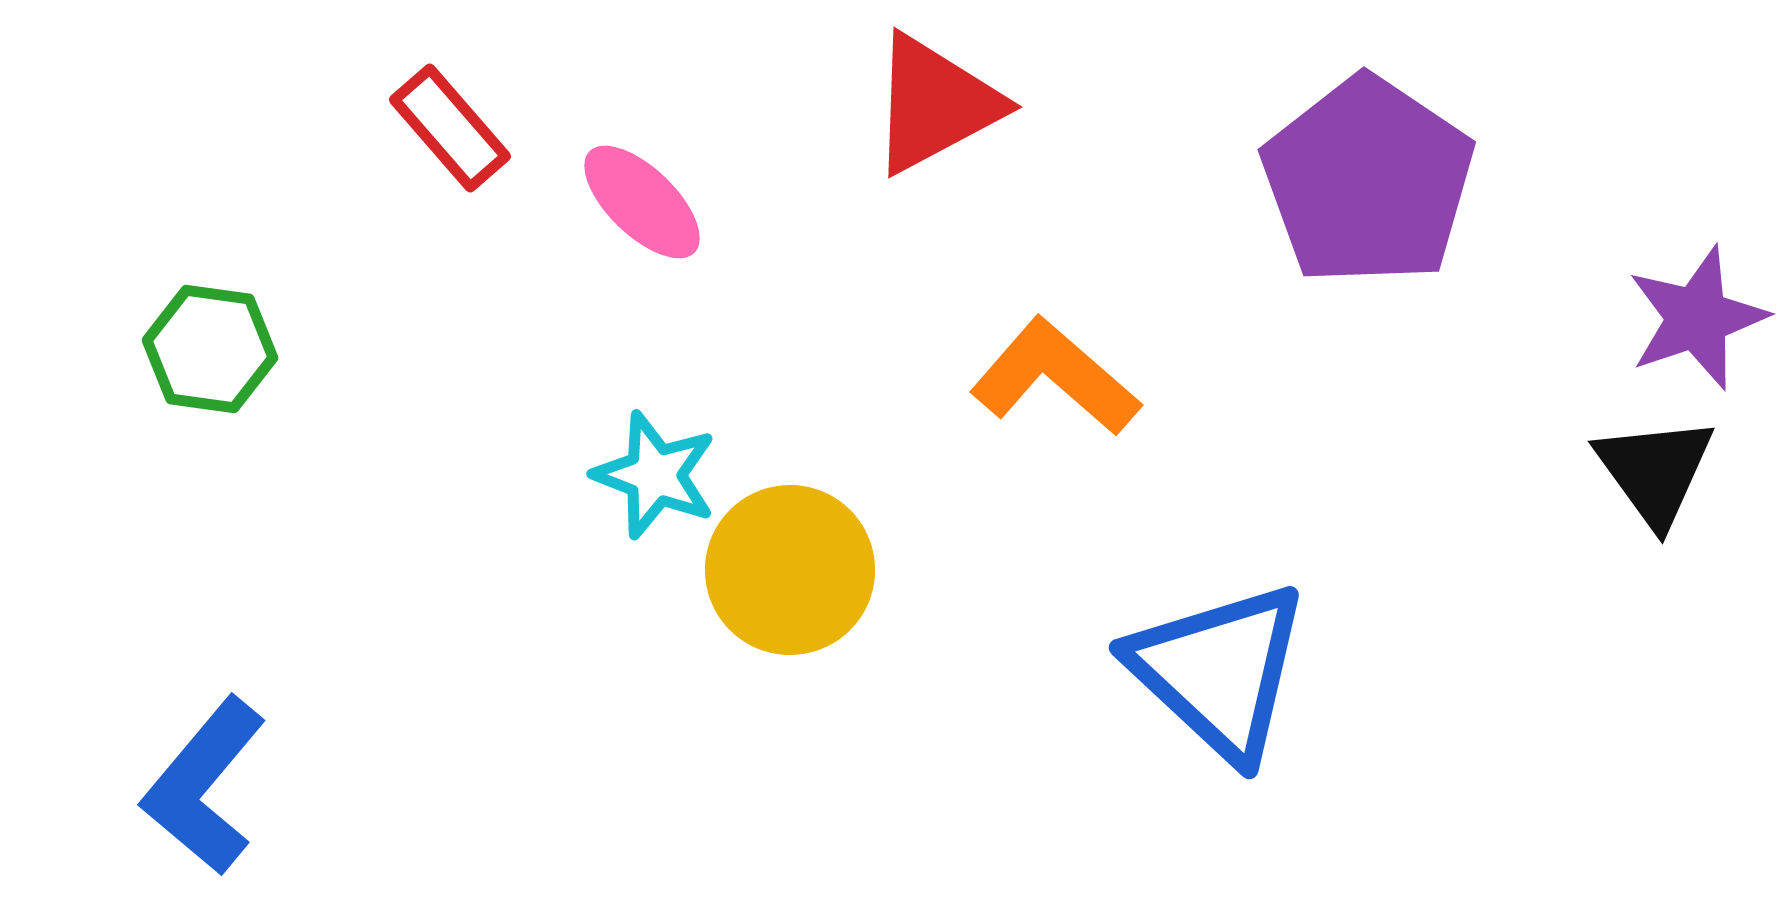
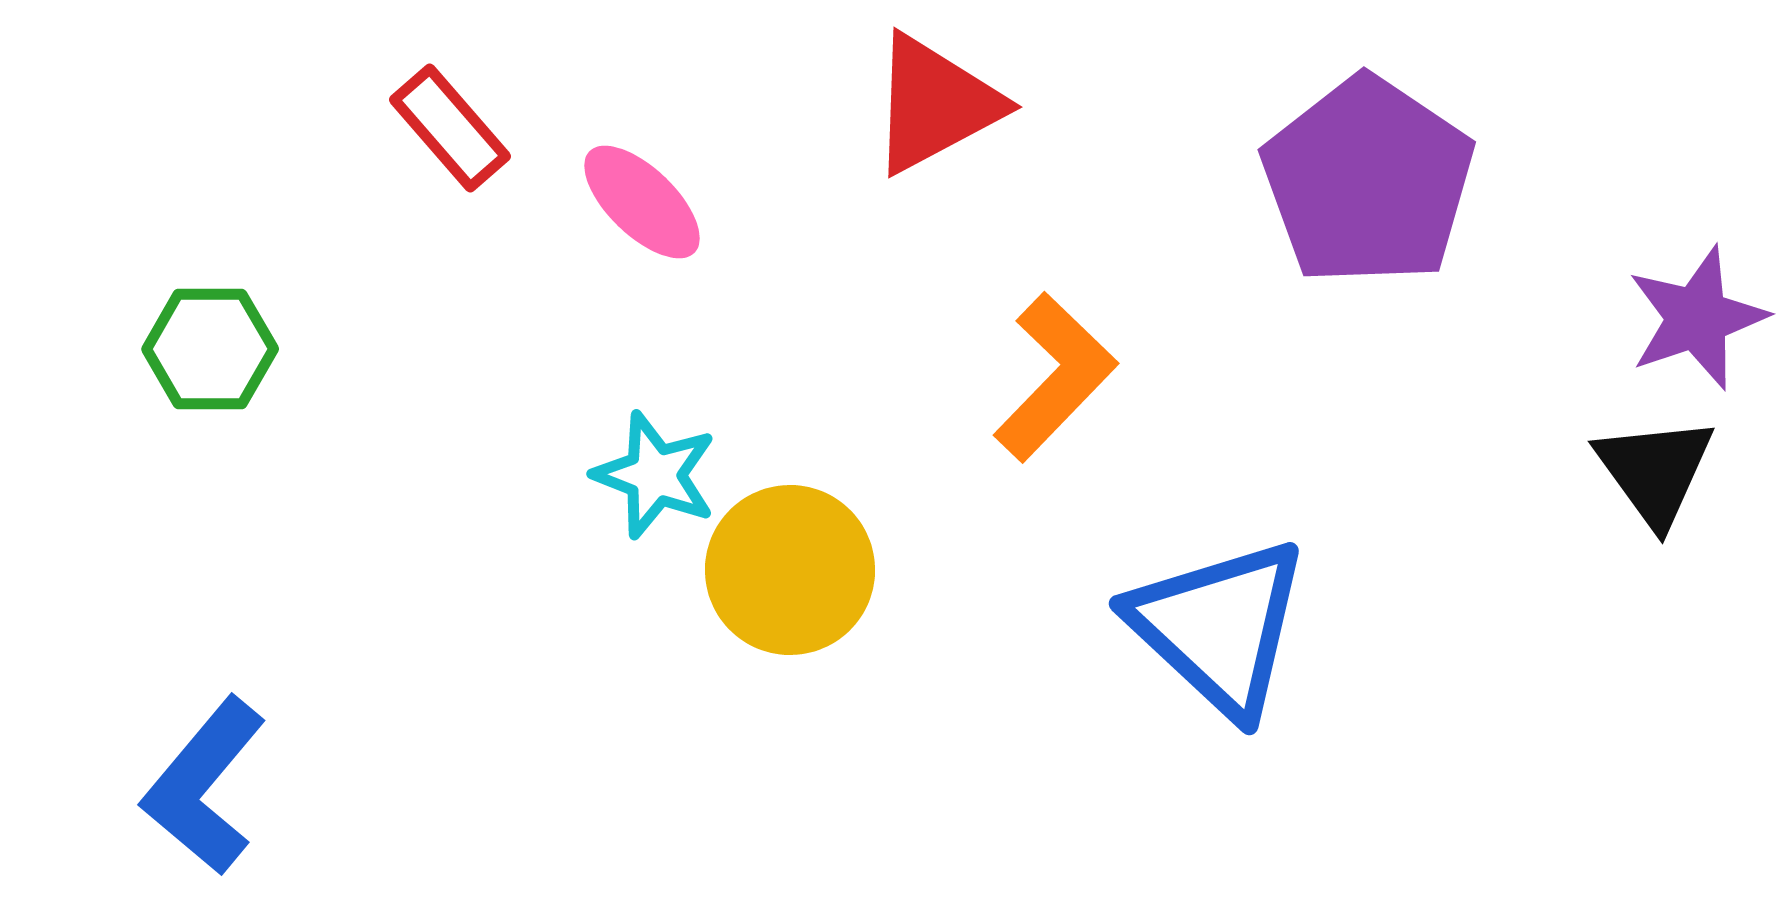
green hexagon: rotated 8 degrees counterclockwise
orange L-shape: rotated 93 degrees clockwise
blue triangle: moved 44 px up
